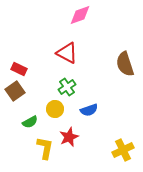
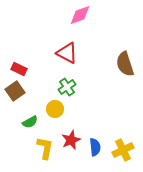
blue semicircle: moved 6 px right, 37 px down; rotated 78 degrees counterclockwise
red star: moved 2 px right, 3 px down
